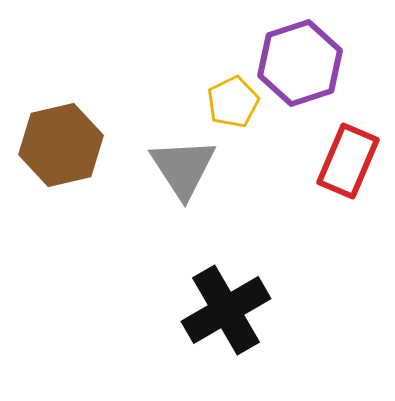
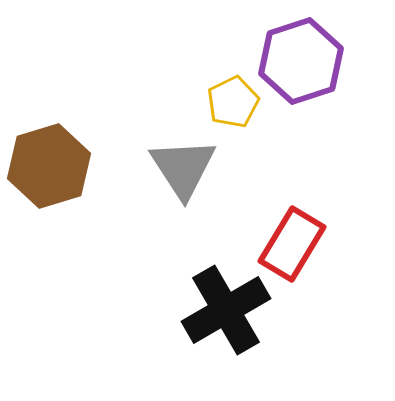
purple hexagon: moved 1 px right, 2 px up
brown hexagon: moved 12 px left, 21 px down; rotated 4 degrees counterclockwise
red rectangle: moved 56 px left, 83 px down; rotated 8 degrees clockwise
